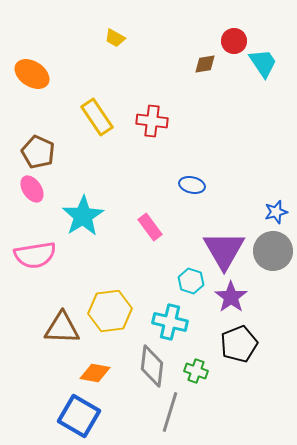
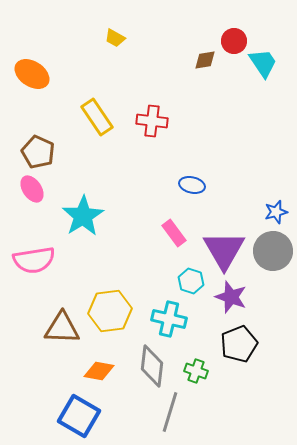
brown diamond: moved 4 px up
pink rectangle: moved 24 px right, 6 px down
pink semicircle: moved 1 px left, 5 px down
purple star: rotated 16 degrees counterclockwise
cyan cross: moved 1 px left, 3 px up
orange diamond: moved 4 px right, 2 px up
